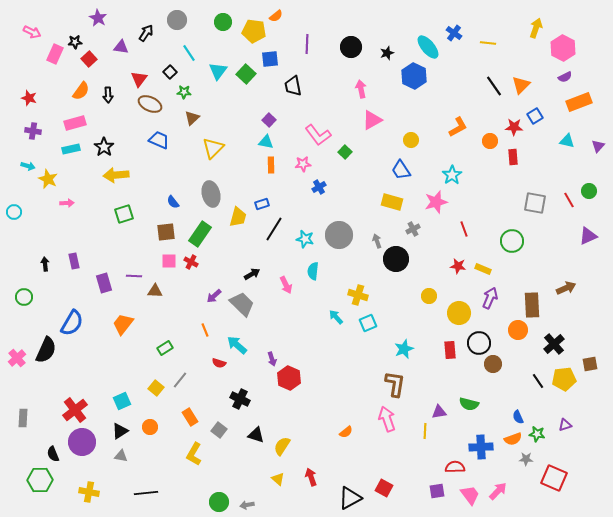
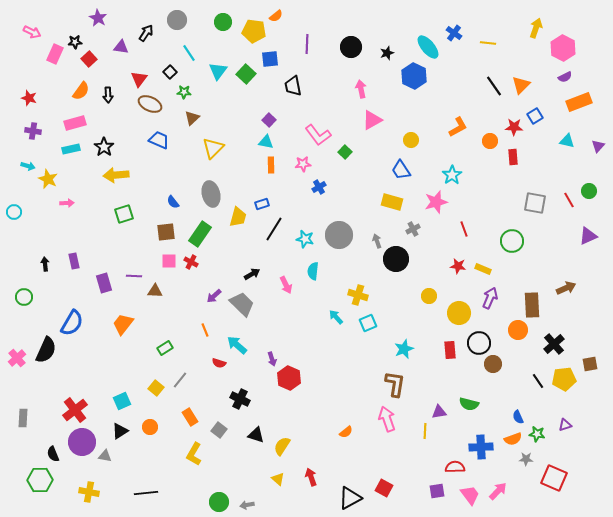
gray triangle at (121, 456): moved 16 px left
